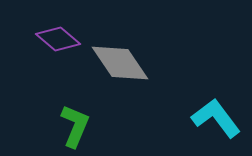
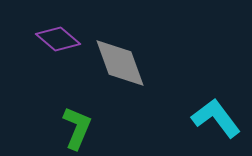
gray diamond: rotated 14 degrees clockwise
green L-shape: moved 2 px right, 2 px down
